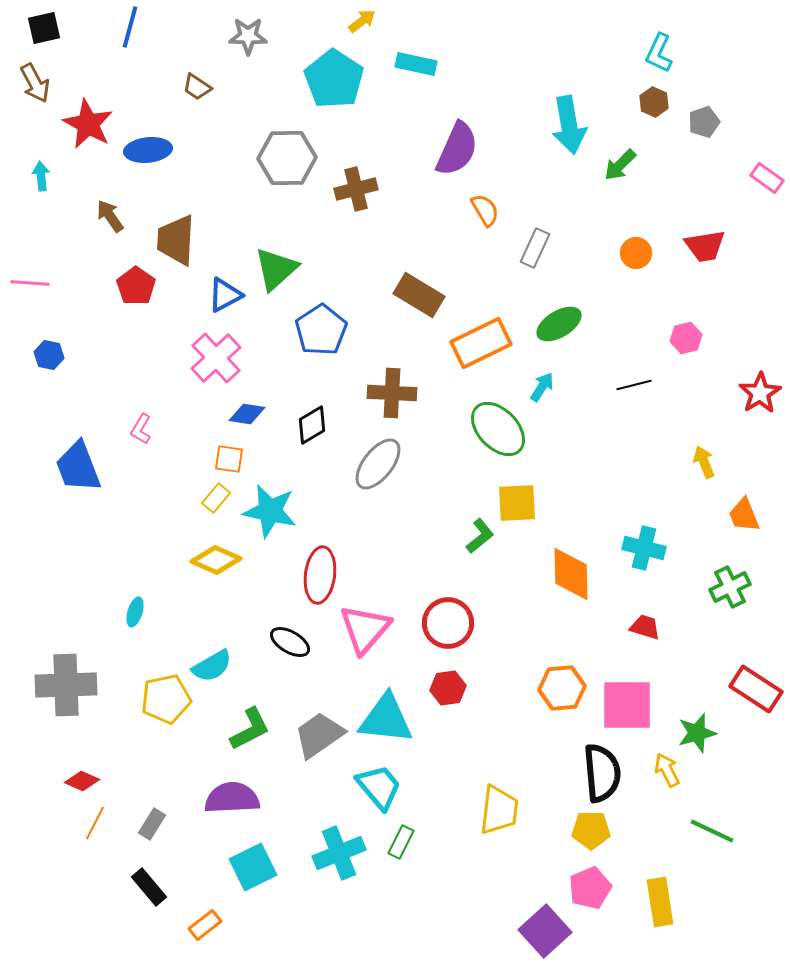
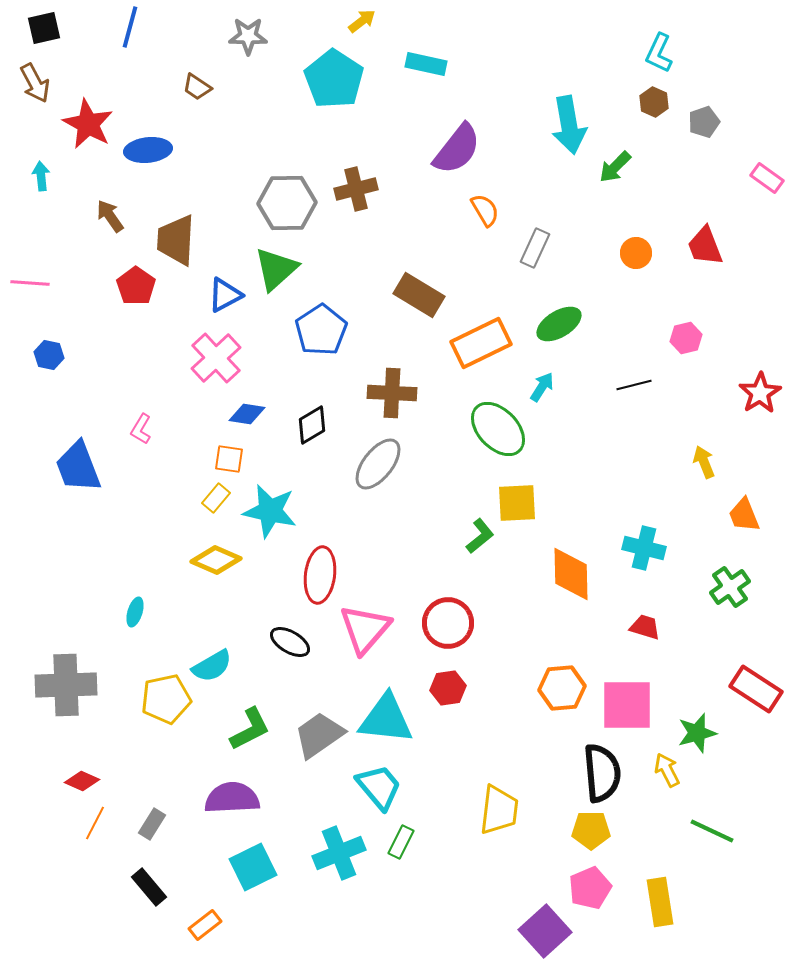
cyan rectangle at (416, 64): moved 10 px right
purple semicircle at (457, 149): rotated 14 degrees clockwise
gray hexagon at (287, 158): moved 45 px down
green arrow at (620, 165): moved 5 px left, 2 px down
red trapezoid at (705, 246): rotated 78 degrees clockwise
green cross at (730, 587): rotated 9 degrees counterclockwise
